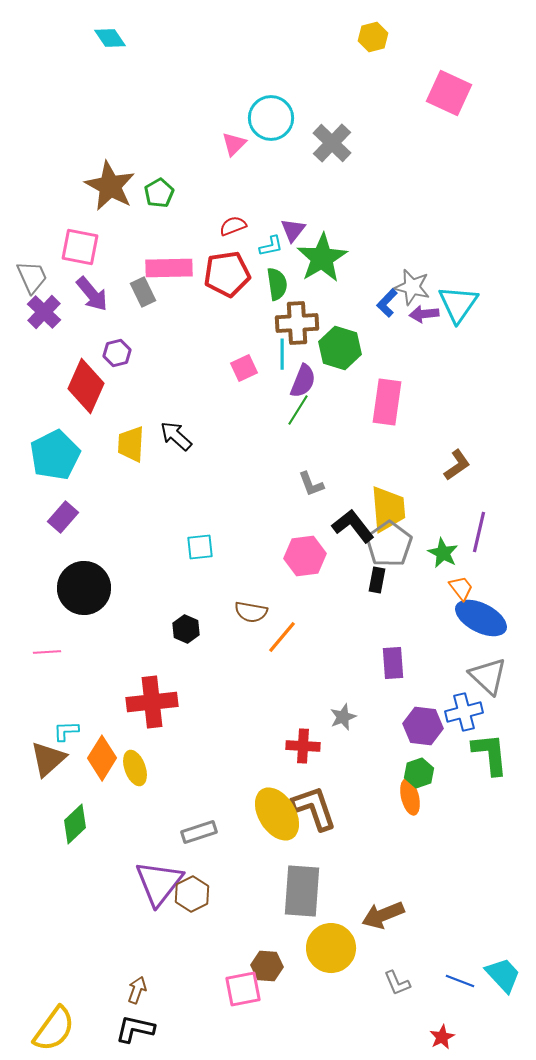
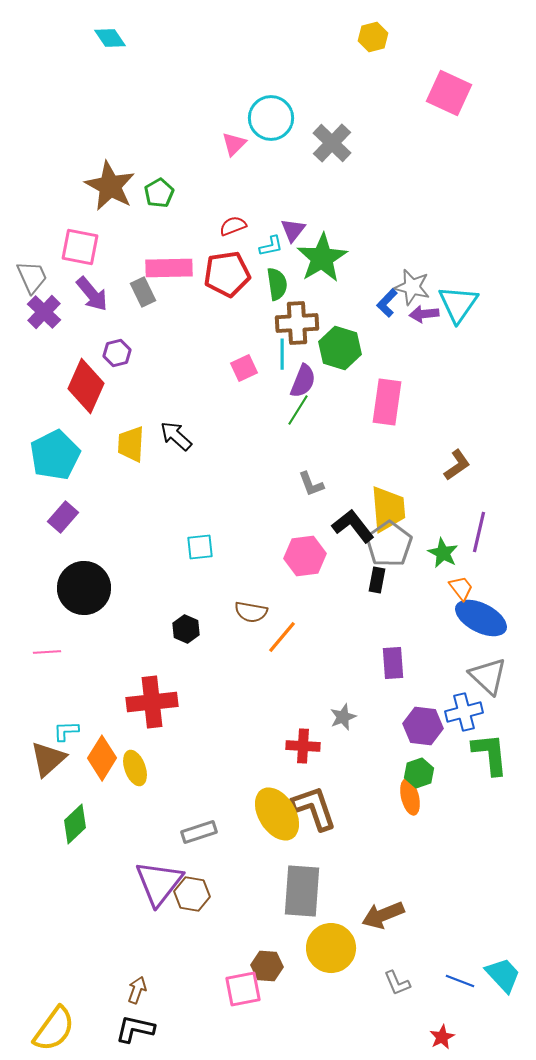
brown hexagon at (192, 894): rotated 24 degrees counterclockwise
